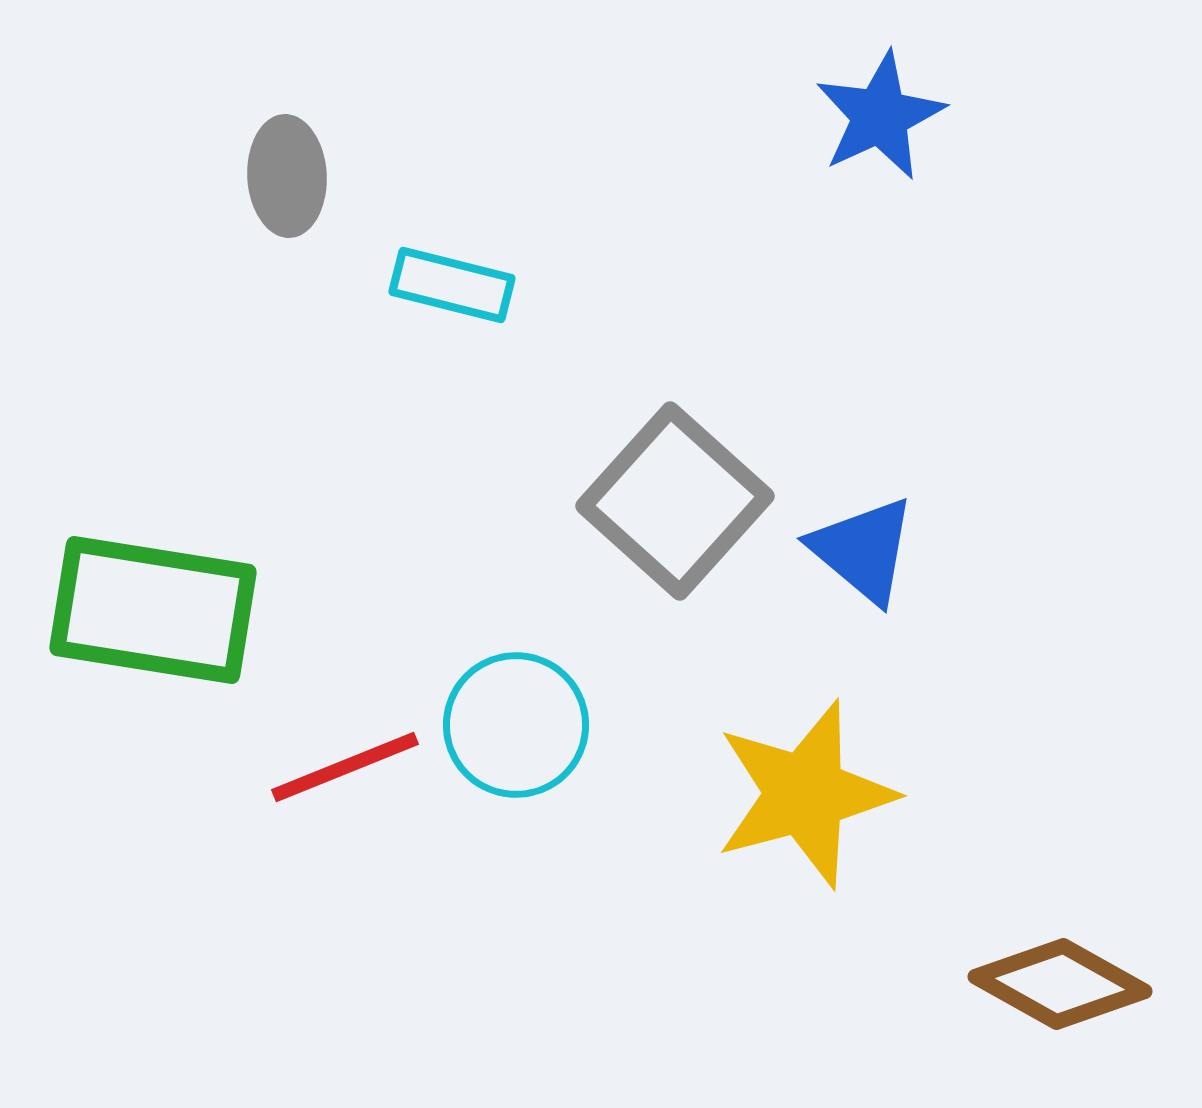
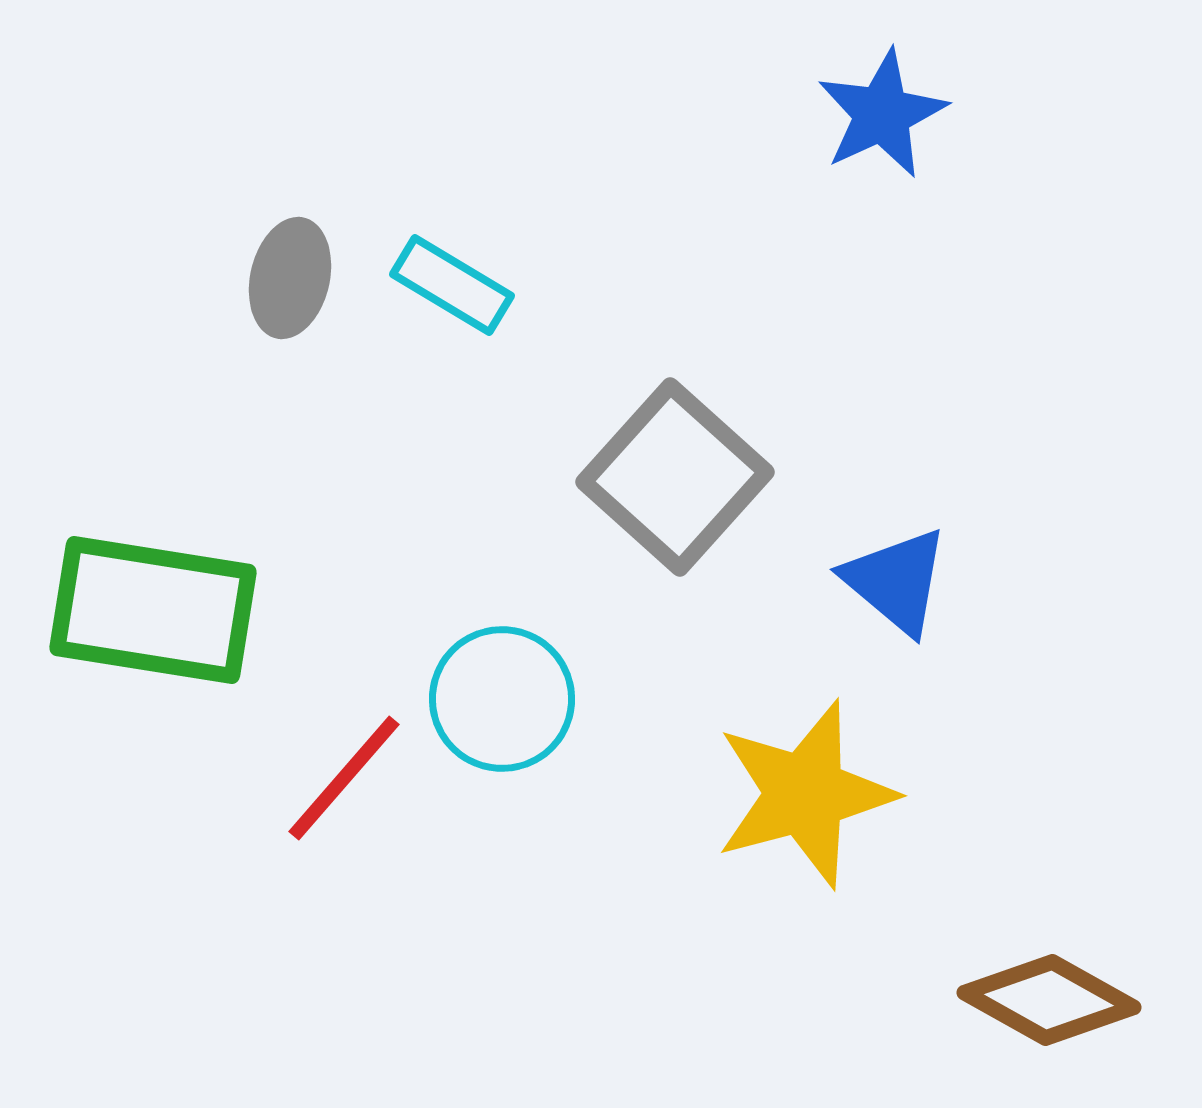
blue star: moved 2 px right, 2 px up
gray ellipse: moved 3 px right, 102 px down; rotated 16 degrees clockwise
cyan rectangle: rotated 17 degrees clockwise
gray square: moved 24 px up
blue triangle: moved 33 px right, 31 px down
cyan circle: moved 14 px left, 26 px up
red line: moved 1 px left, 11 px down; rotated 27 degrees counterclockwise
brown diamond: moved 11 px left, 16 px down
